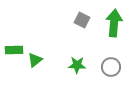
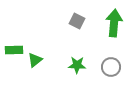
gray square: moved 5 px left, 1 px down
